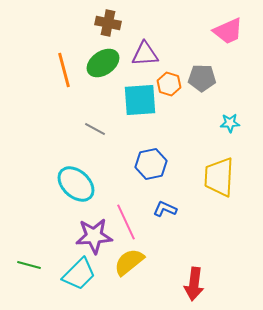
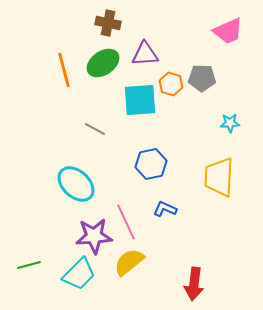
orange hexagon: moved 2 px right
green line: rotated 30 degrees counterclockwise
